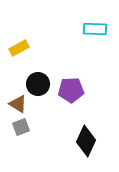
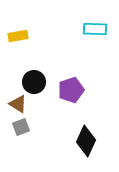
yellow rectangle: moved 1 px left, 12 px up; rotated 18 degrees clockwise
black circle: moved 4 px left, 2 px up
purple pentagon: rotated 15 degrees counterclockwise
